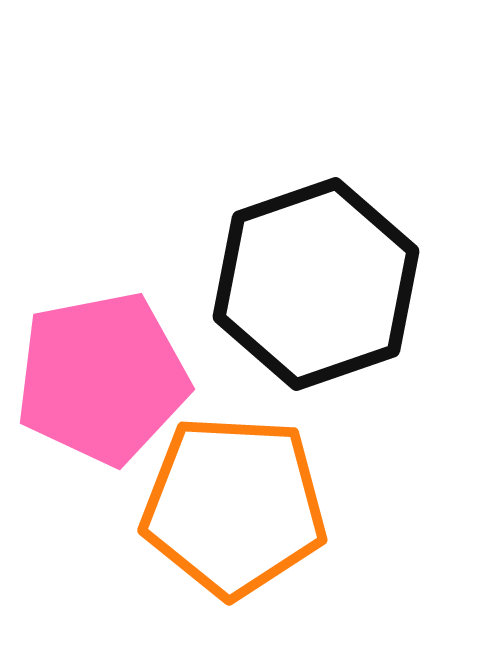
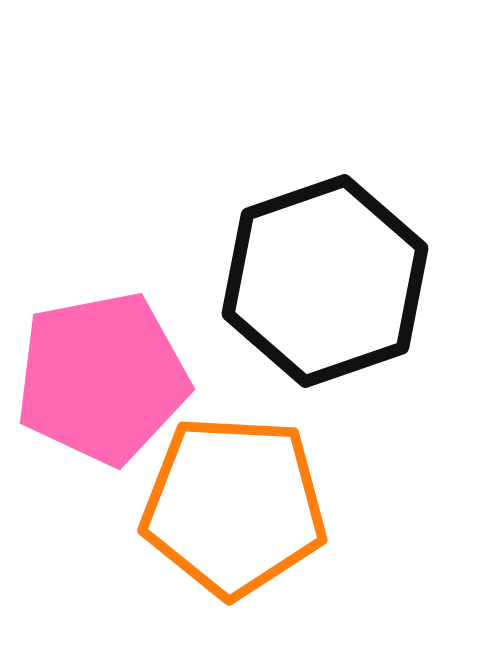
black hexagon: moved 9 px right, 3 px up
